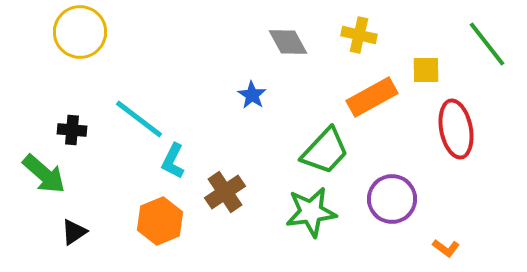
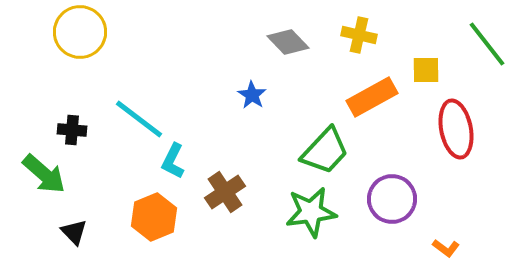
gray diamond: rotated 15 degrees counterclockwise
orange hexagon: moved 6 px left, 4 px up
black triangle: rotated 40 degrees counterclockwise
